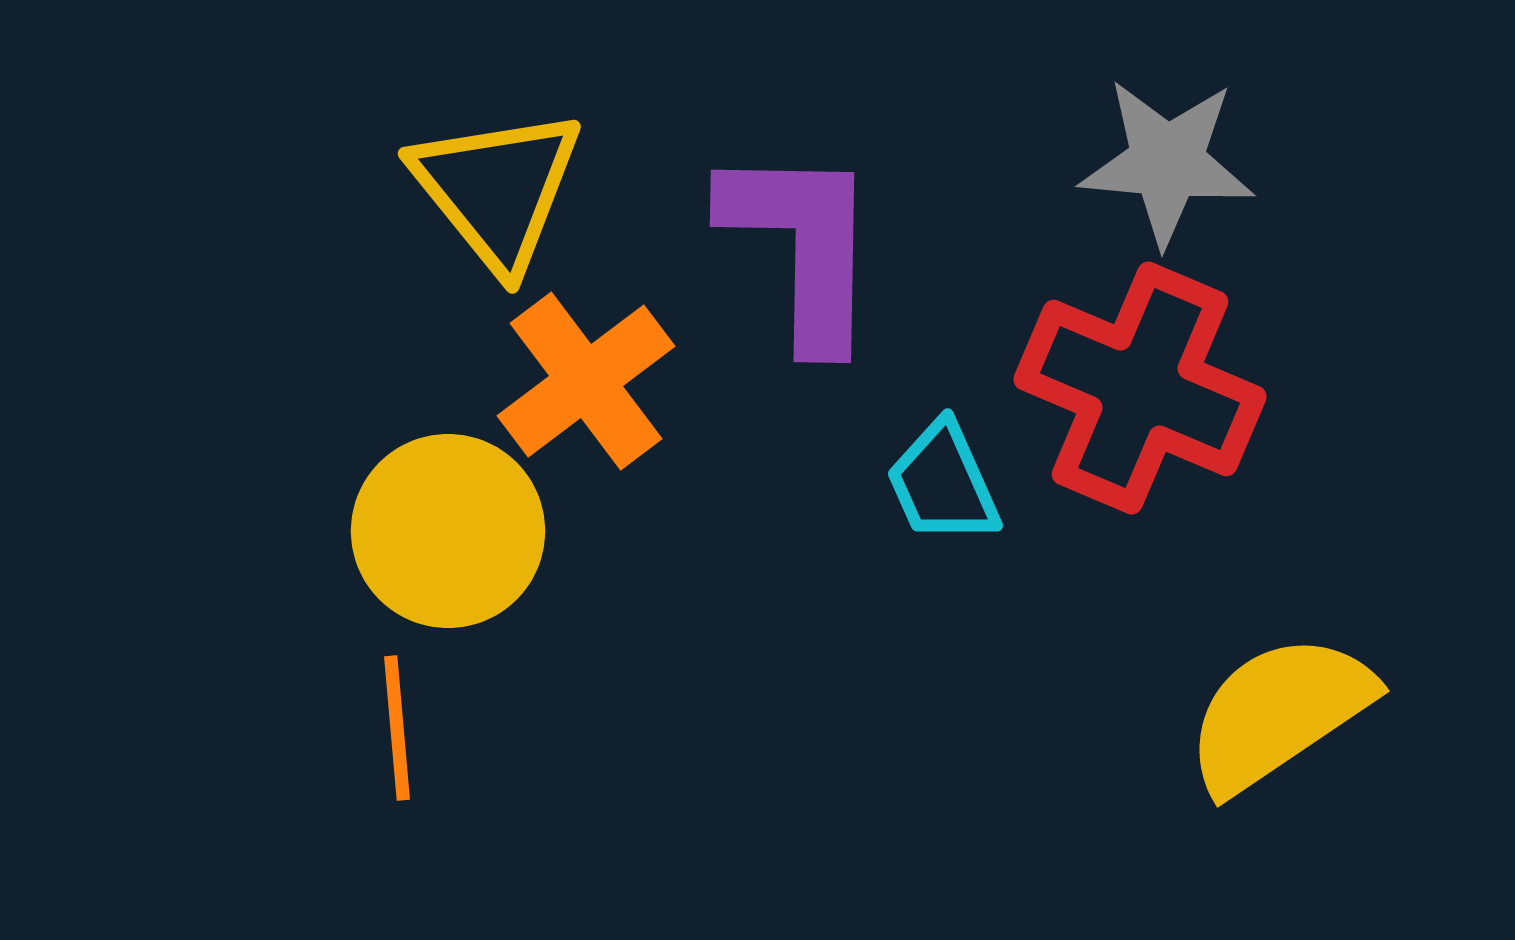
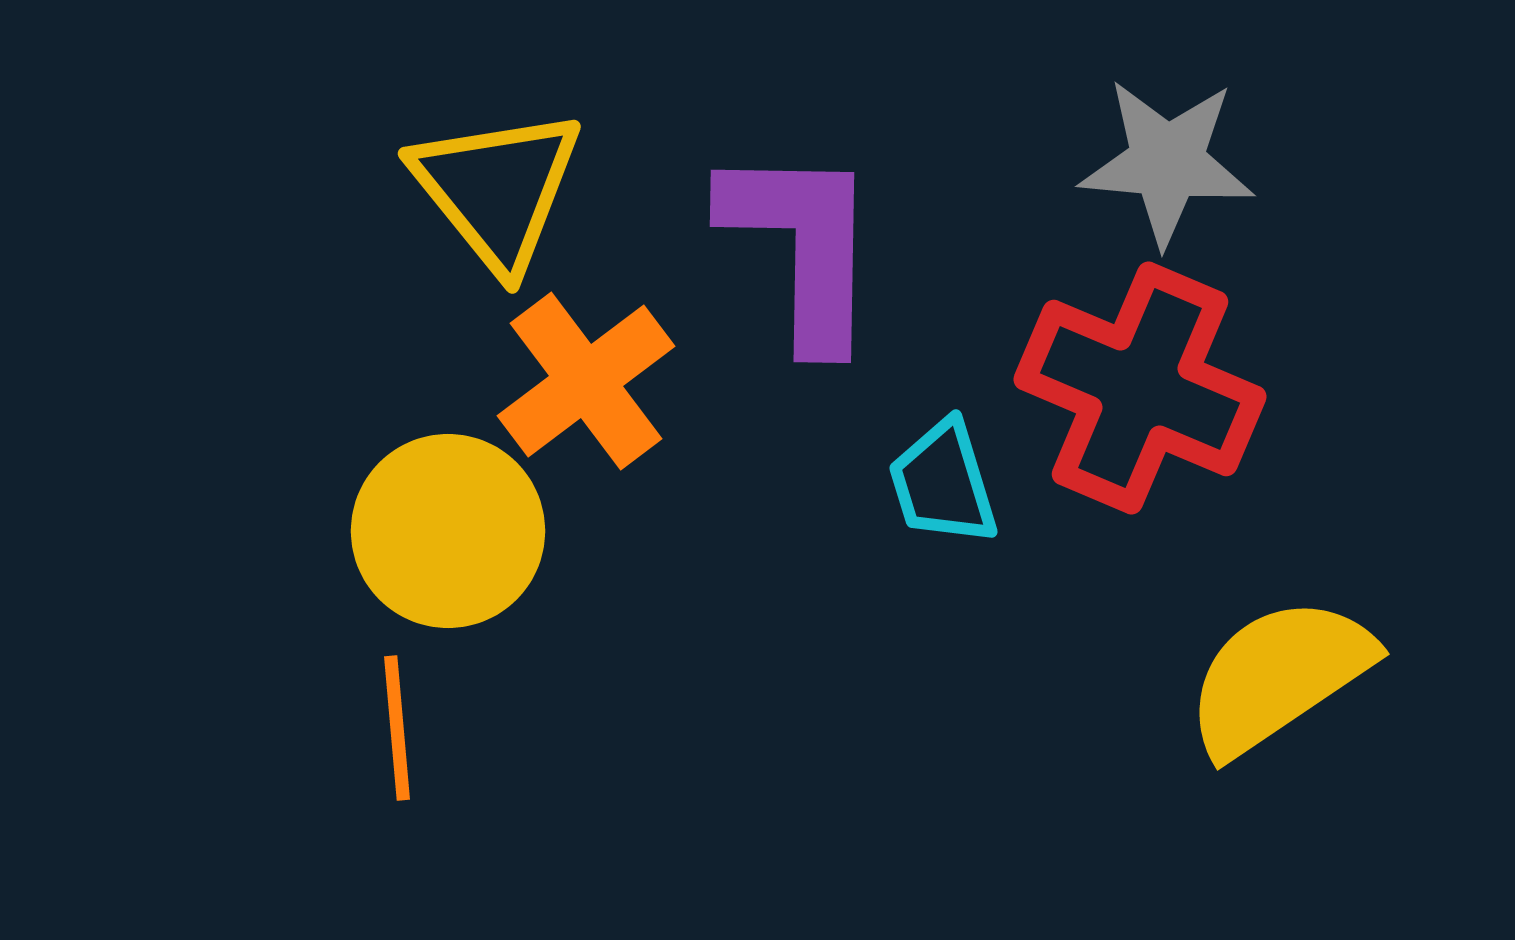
cyan trapezoid: rotated 7 degrees clockwise
yellow semicircle: moved 37 px up
